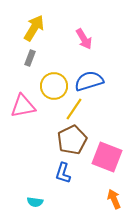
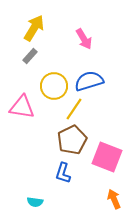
gray rectangle: moved 2 px up; rotated 21 degrees clockwise
pink triangle: moved 1 px left, 1 px down; rotated 20 degrees clockwise
